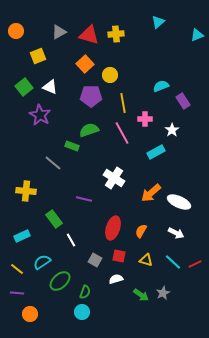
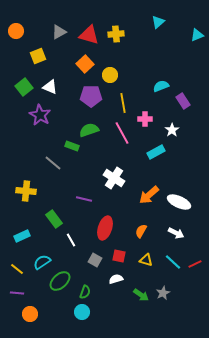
orange arrow at (151, 193): moved 2 px left, 2 px down
red ellipse at (113, 228): moved 8 px left
